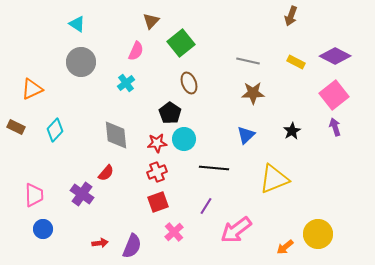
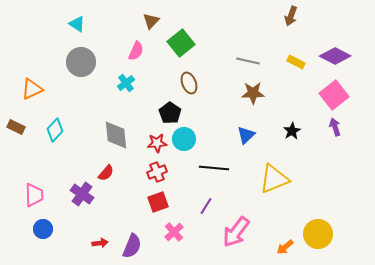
pink arrow: moved 2 px down; rotated 16 degrees counterclockwise
